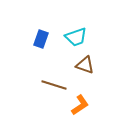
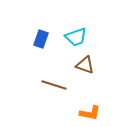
orange L-shape: moved 10 px right, 8 px down; rotated 45 degrees clockwise
